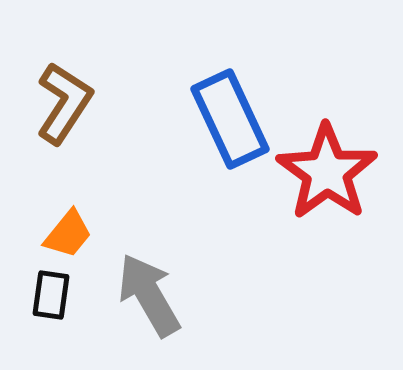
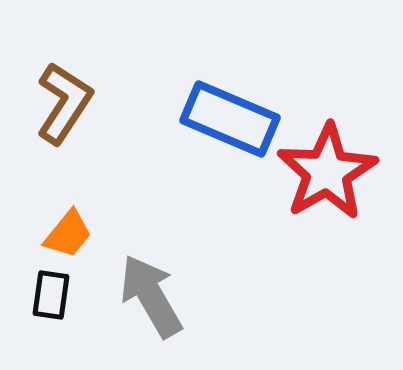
blue rectangle: rotated 42 degrees counterclockwise
red star: rotated 6 degrees clockwise
gray arrow: moved 2 px right, 1 px down
